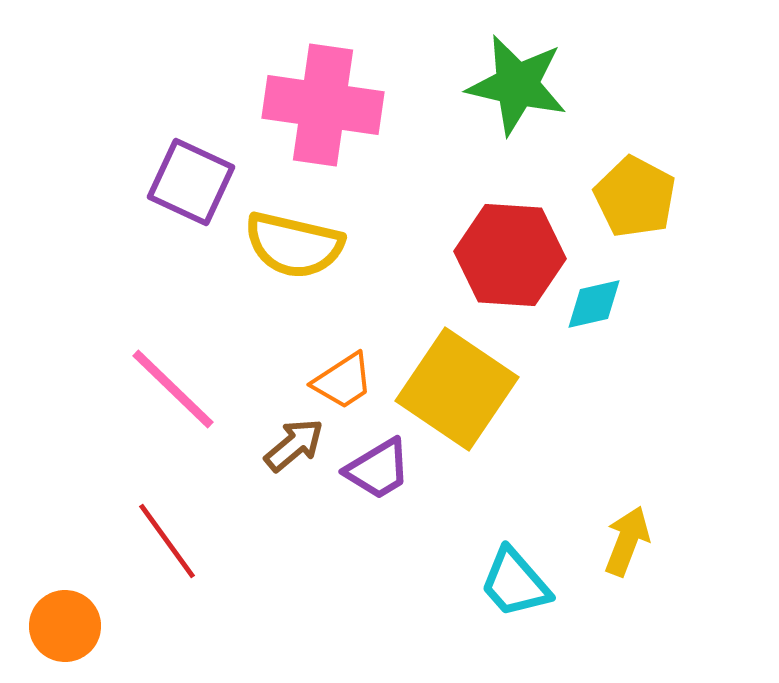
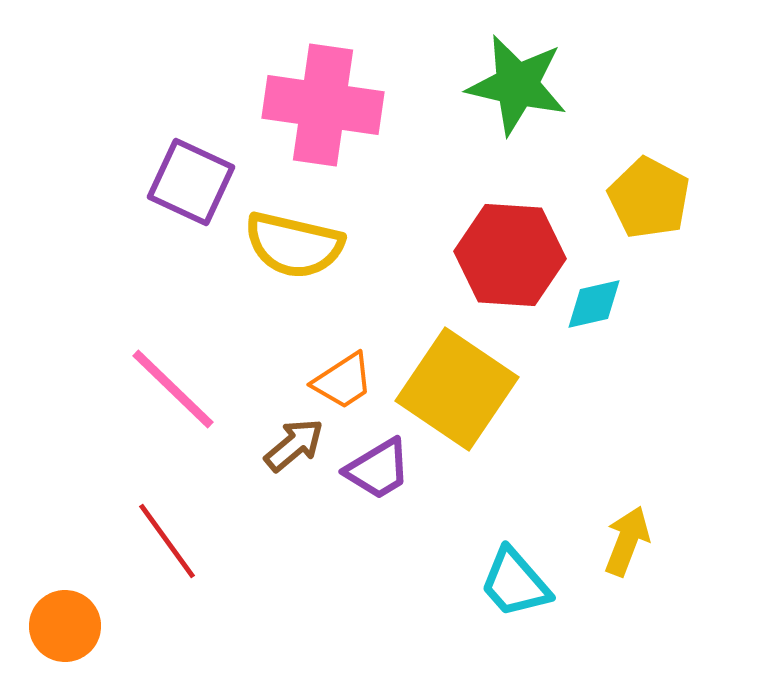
yellow pentagon: moved 14 px right, 1 px down
